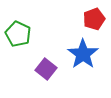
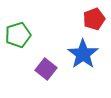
green pentagon: moved 1 px down; rotated 30 degrees clockwise
